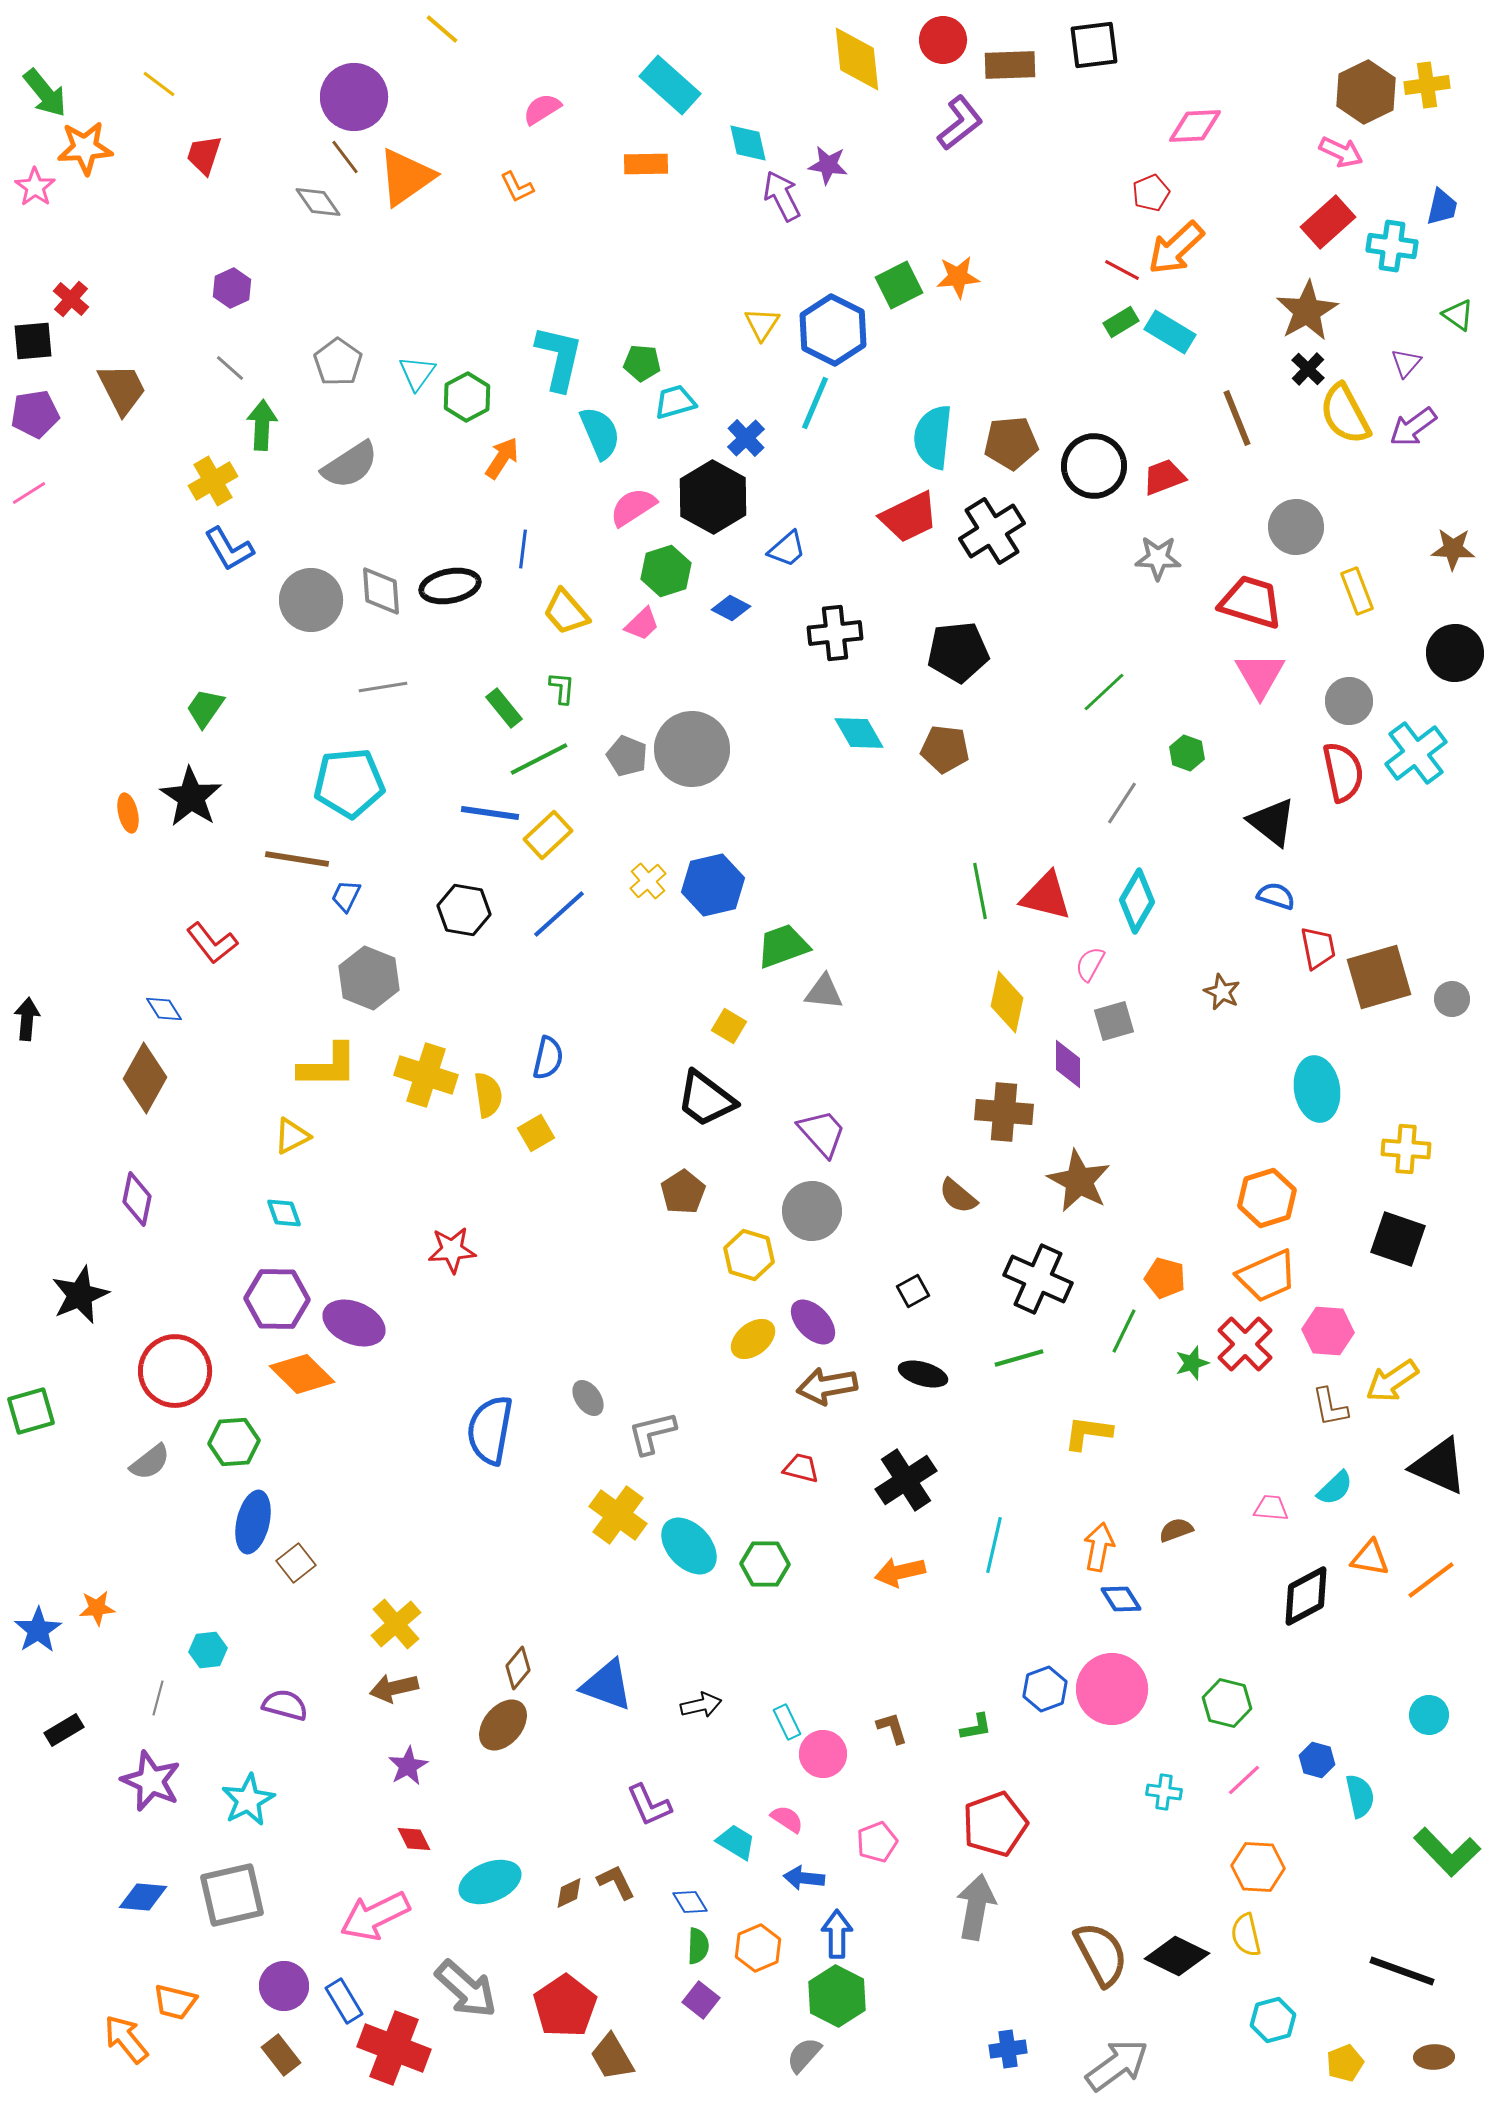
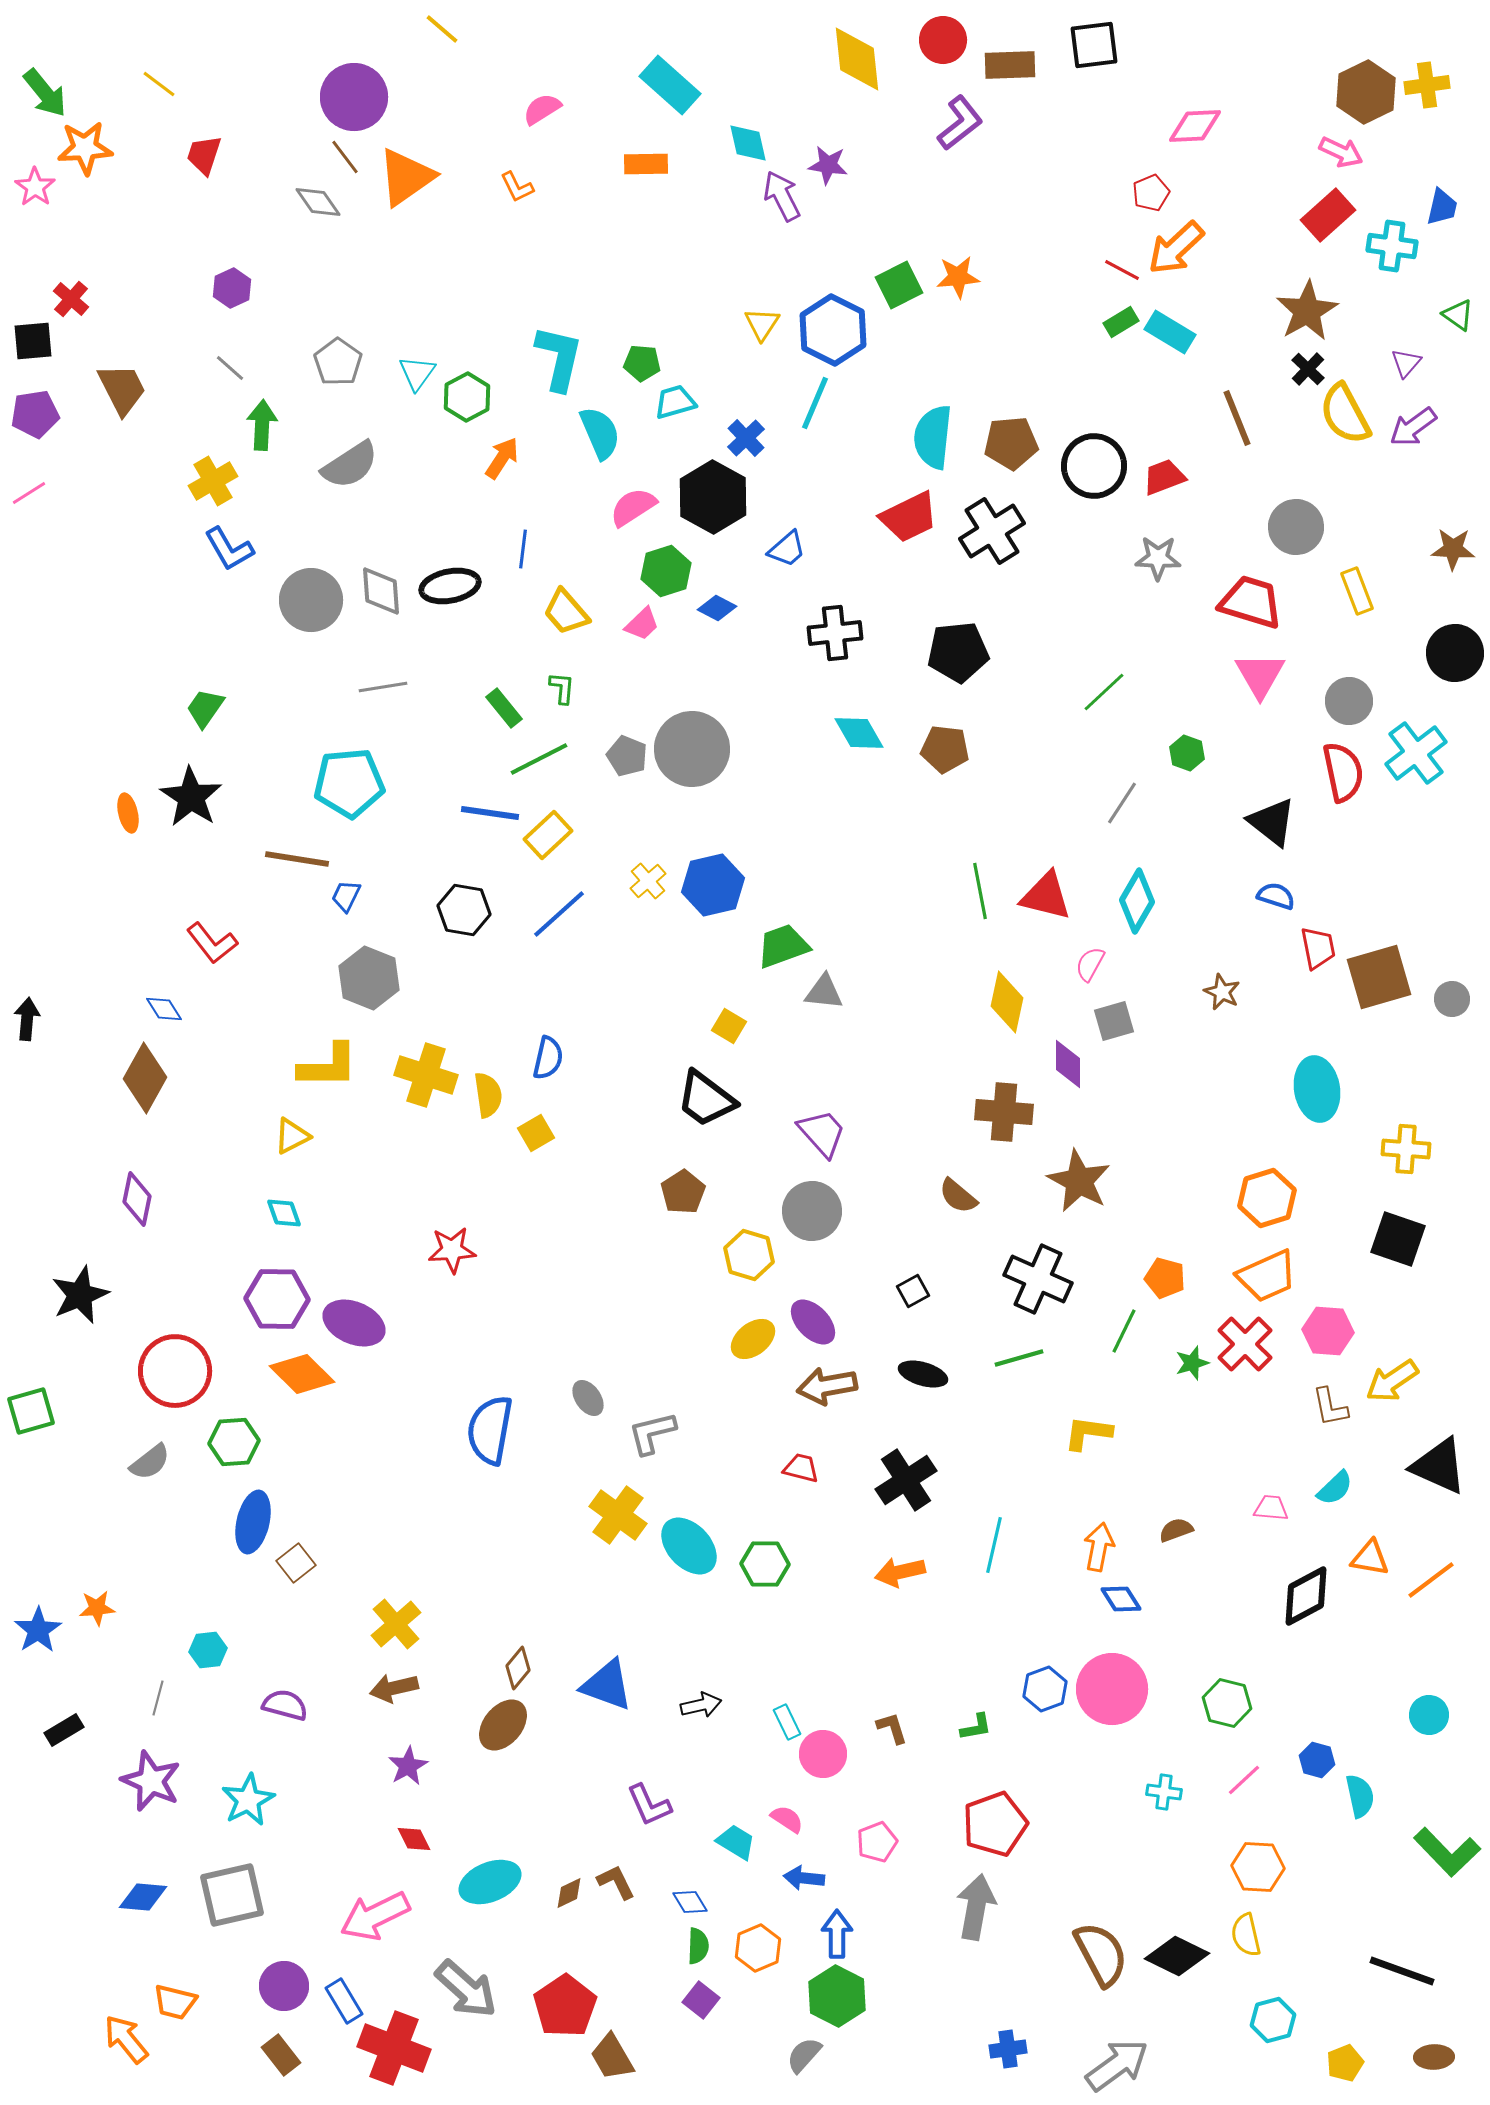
red rectangle at (1328, 222): moved 7 px up
blue diamond at (731, 608): moved 14 px left
